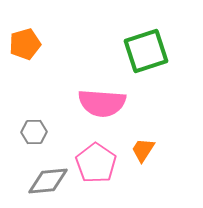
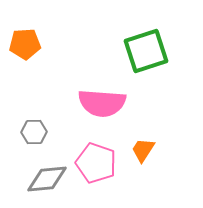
orange pentagon: rotated 12 degrees clockwise
pink pentagon: rotated 15 degrees counterclockwise
gray diamond: moved 1 px left, 2 px up
